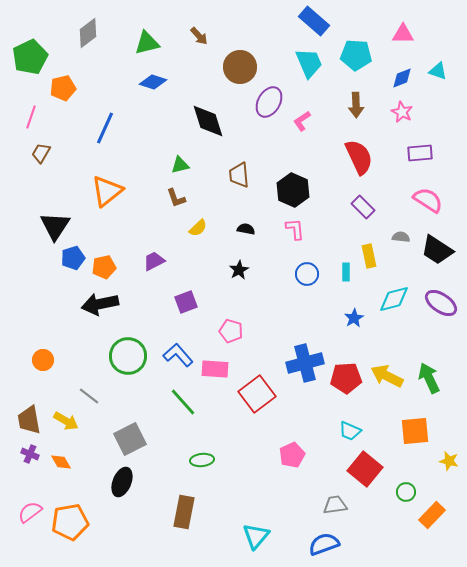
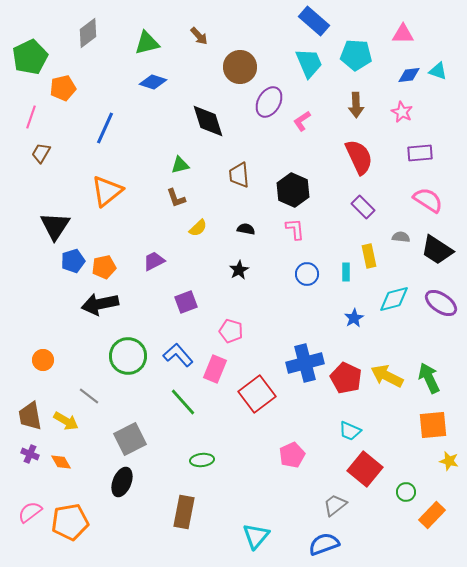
blue diamond at (402, 78): moved 7 px right, 3 px up; rotated 15 degrees clockwise
blue pentagon at (73, 258): moved 3 px down
pink rectangle at (215, 369): rotated 72 degrees counterclockwise
red pentagon at (346, 378): rotated 28 degrees clockwise
brown trapezoid at (29, 420): moved 1 px right, 4 px up
orange square at (415, 431): moved 18 px right, 6 px up
gray trapezoid at (335, 505): rotated 30 degrees counterclockwise
